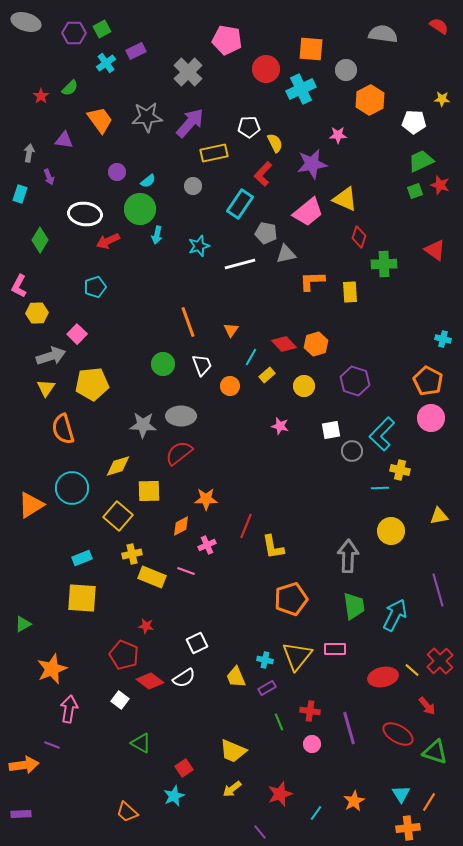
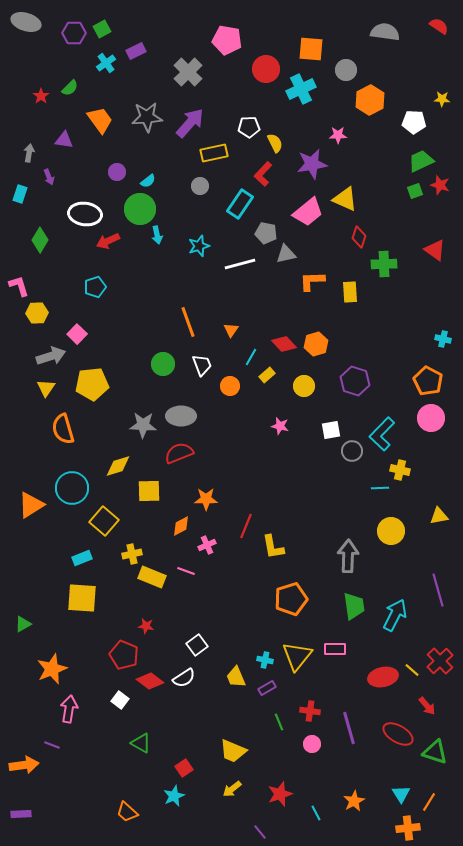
gray semicircle at (383, 34): moved 2 px right, 2 px up
gray circle at (193, 186): moved 7 px right
cyan arrow at (157, 235): rotated 24 degrees counterclockwise
pink L-shape at (19, 286): rotated 135 degrees clockwise
red semicircle at (179, 453): rotated 16 degrees clockwise
yellow square at (118, 516): moved 14 px left, 5 px down
white square at (197, 643): moved 2 px down; rotated 10 degrees counterclockwise
cyan line at (316, 813): rotated 63 degrees counterclockwise
